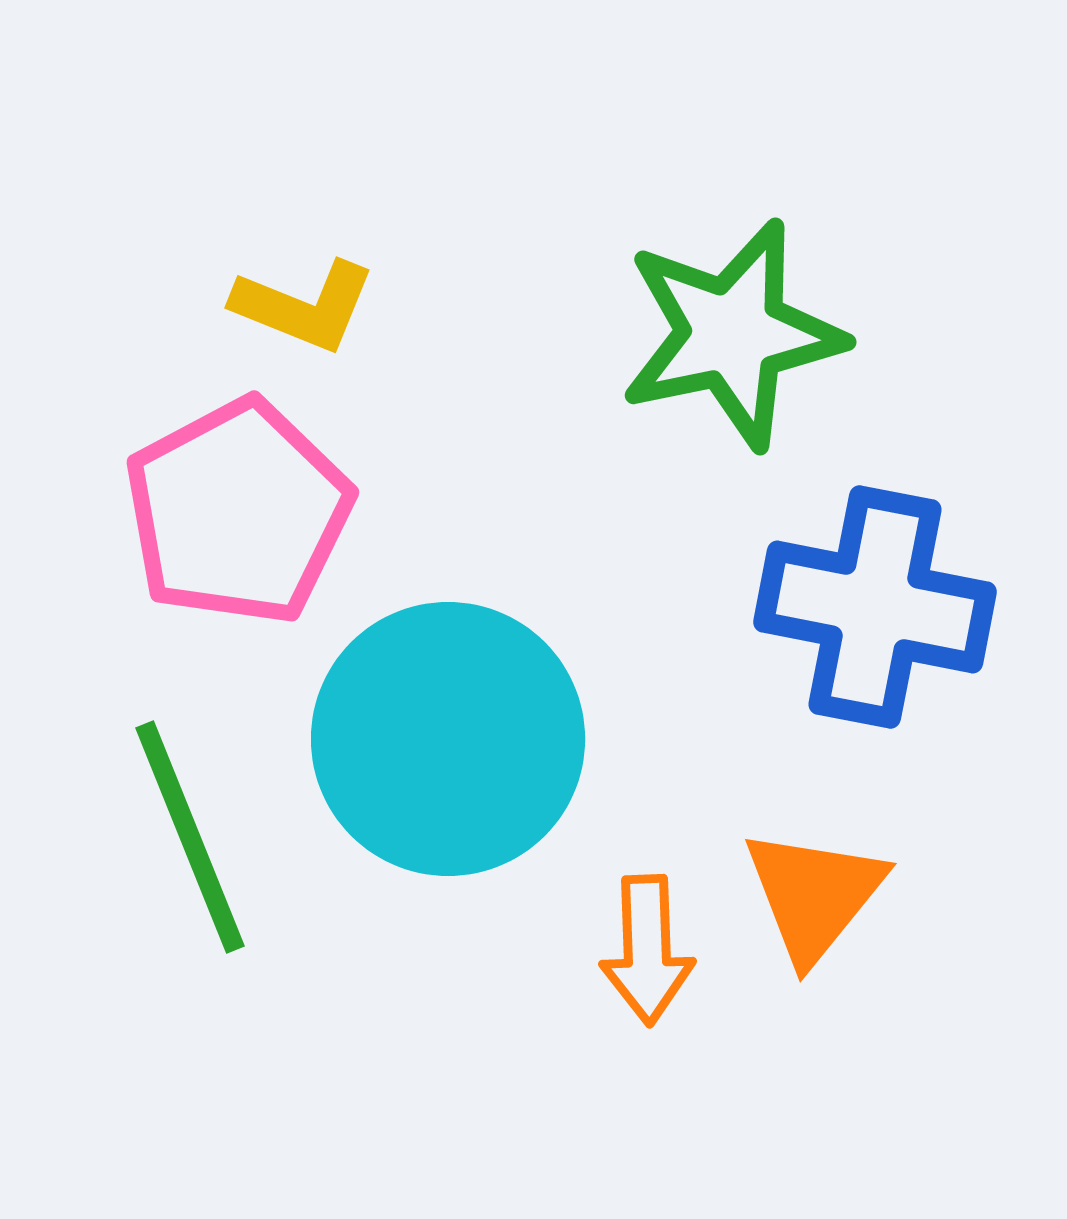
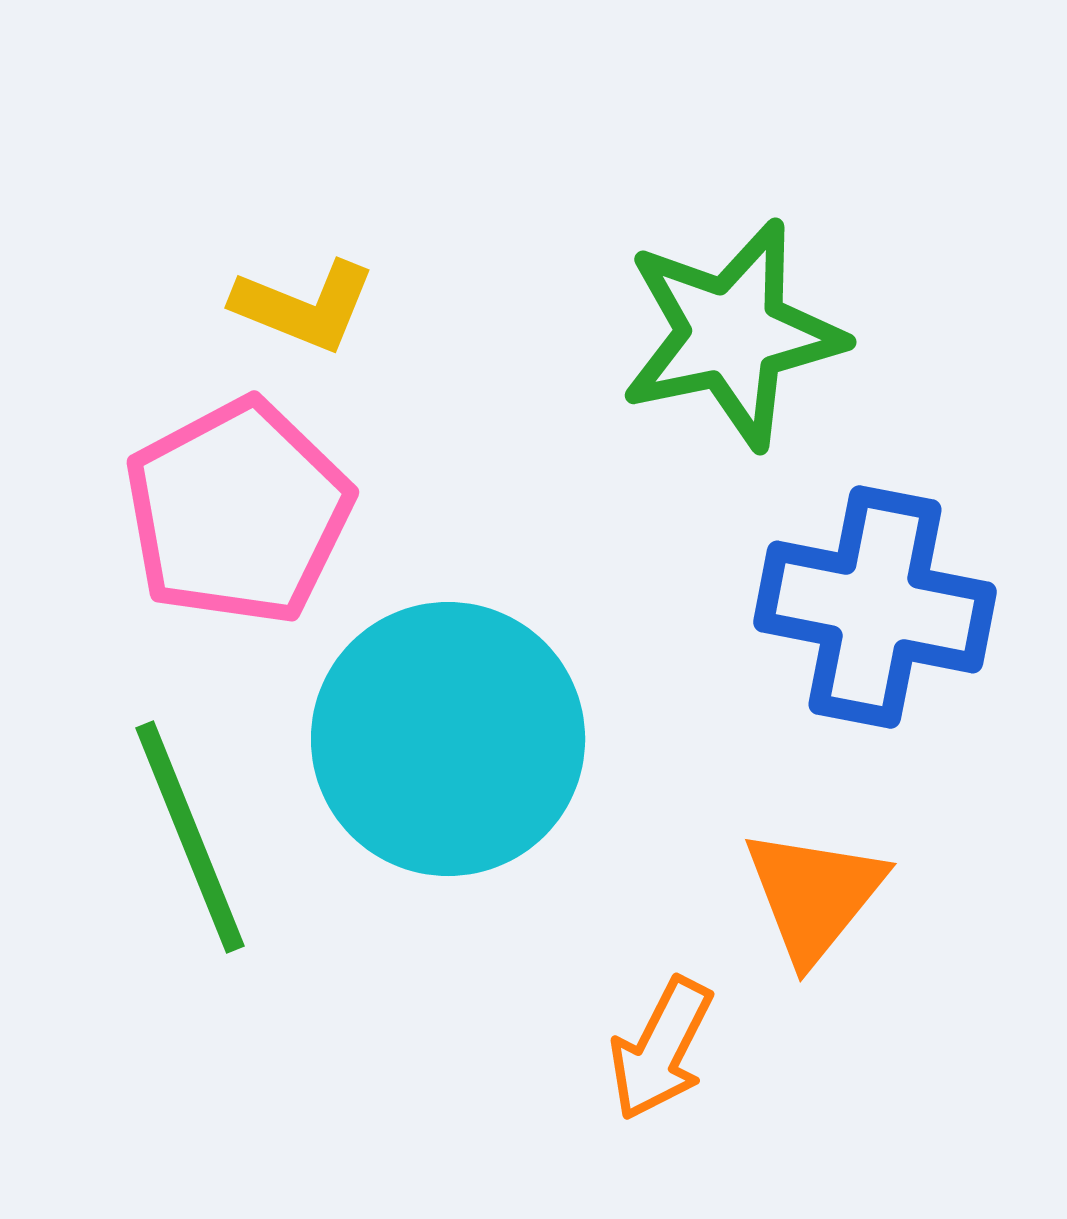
orange arrow: moved 14 px right, 99 px down; rotated 29 degrees clockwise
